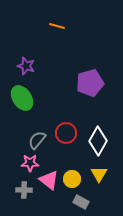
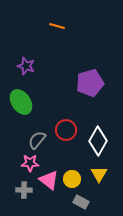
green ellipse: moved 1 px left, 4 px down
red circle: moved 3 px up
